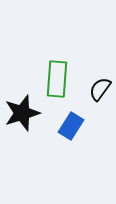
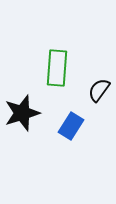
green rectangle: moved 11 px up
black semicircle: moved 1 px left, 1 px down
